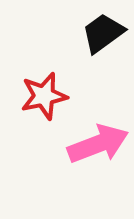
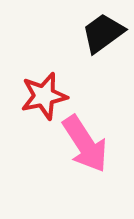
pink arrow: moved 13 px left; rotated 78 degrees clockwise
